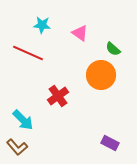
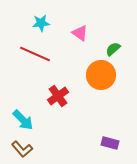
cyan star: moved 1 px left, 2 px up; rotated 12 degrees counterclockwise
green semicircle: rotated 98 degrees clockwise
red line: moved 7 px right, 1 px down
purple rectangle: rotated 12 degrees counterclockwise
brown L-shape: moved 5 px right, 2 px down
